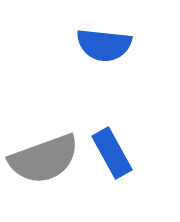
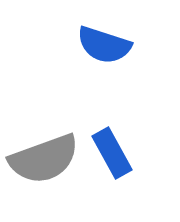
blue semicircle: rotated 12 degrees clockwise
